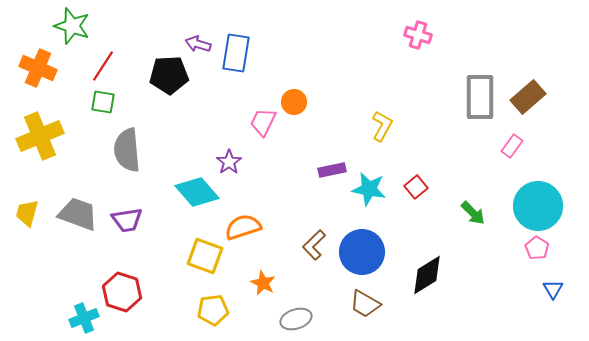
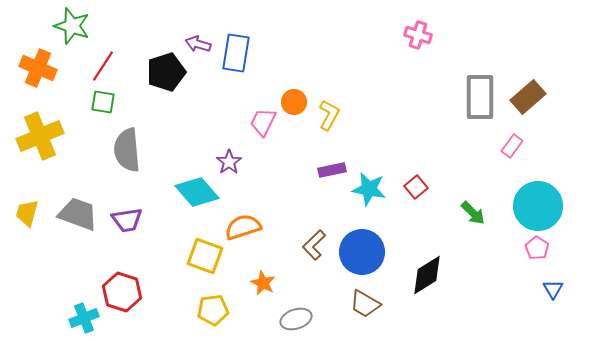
black pentagon: moved 3 px left, 3 px up; rotated 15 degrees counterclockwise
yellow L-shape: moved 53 px left, 11 px up
